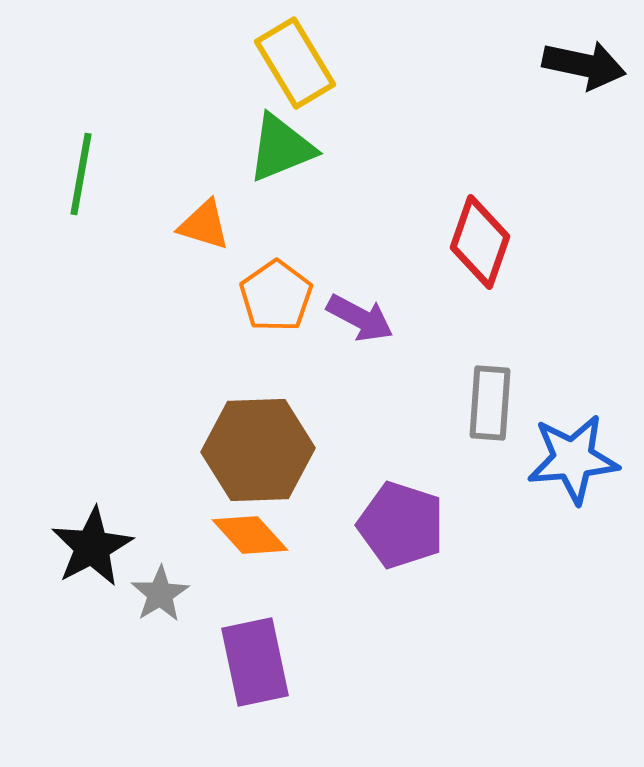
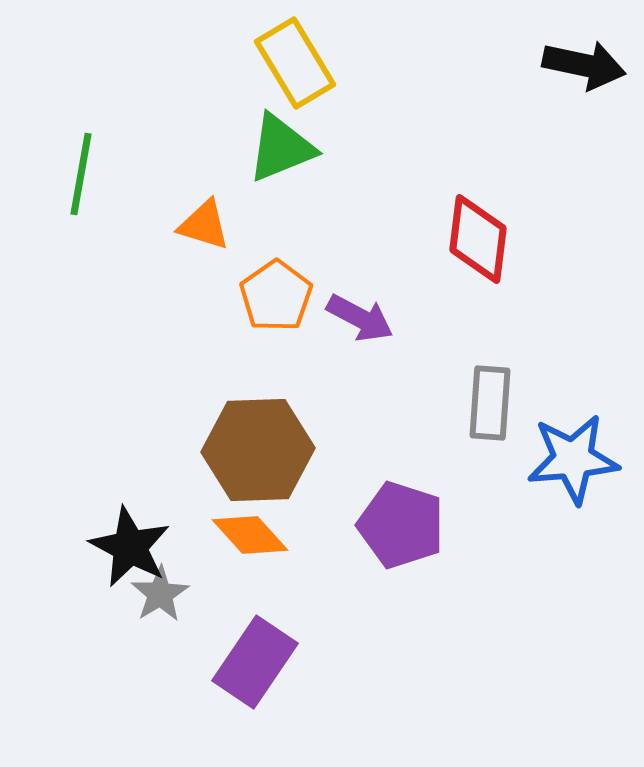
red diamond: moved 2 px left, 3 px up; rotated 12 degrees counterclockwise
black star: moved 38 px right; rotated 16 degrees counterclockwise
purple rectangle: rotated 46 degrees clockwise
